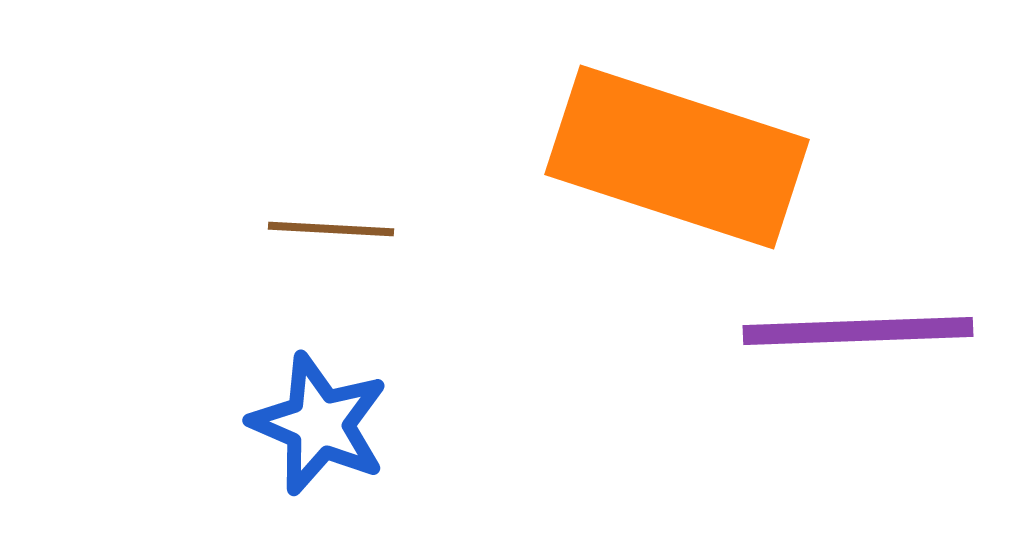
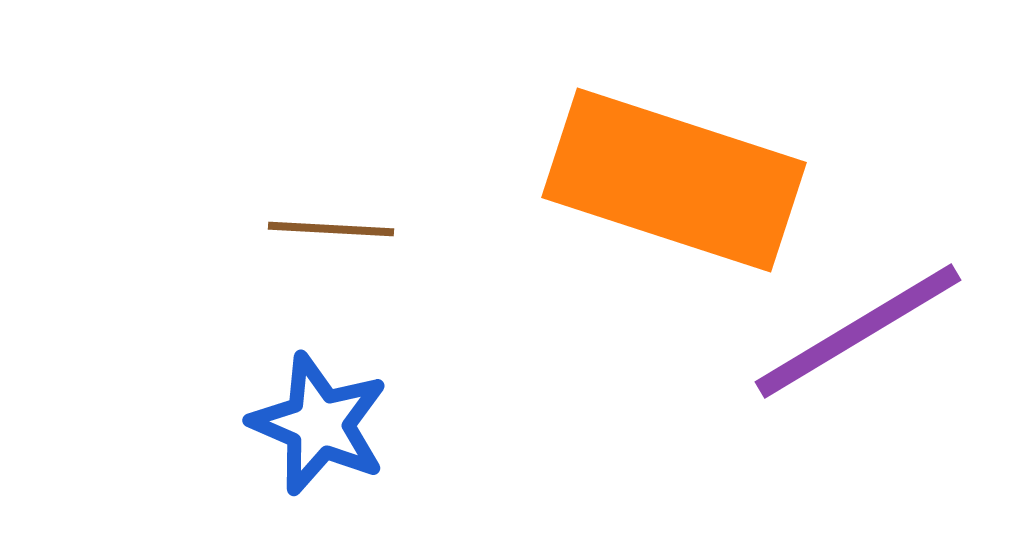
orange rectangle: moved 3 px left, 23 px down
purple line: rotated 29 degrees counterclockwise
